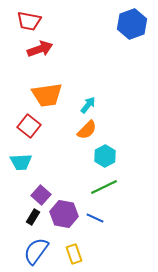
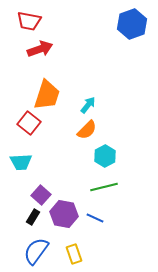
orange trapezoid: rotated 64 degrees counterclockwise
red square: moved 3 px up
green line: rotated 12 degrees clockwise
